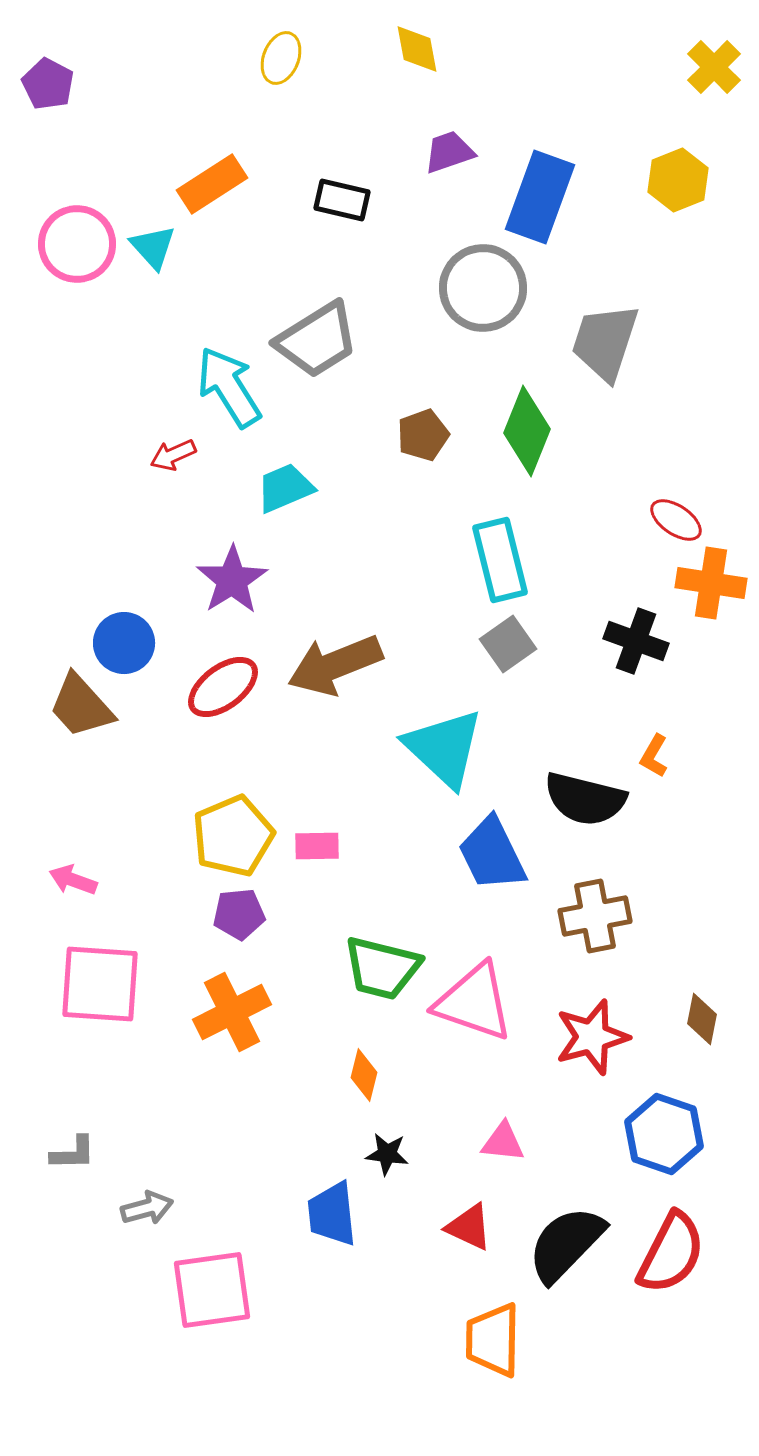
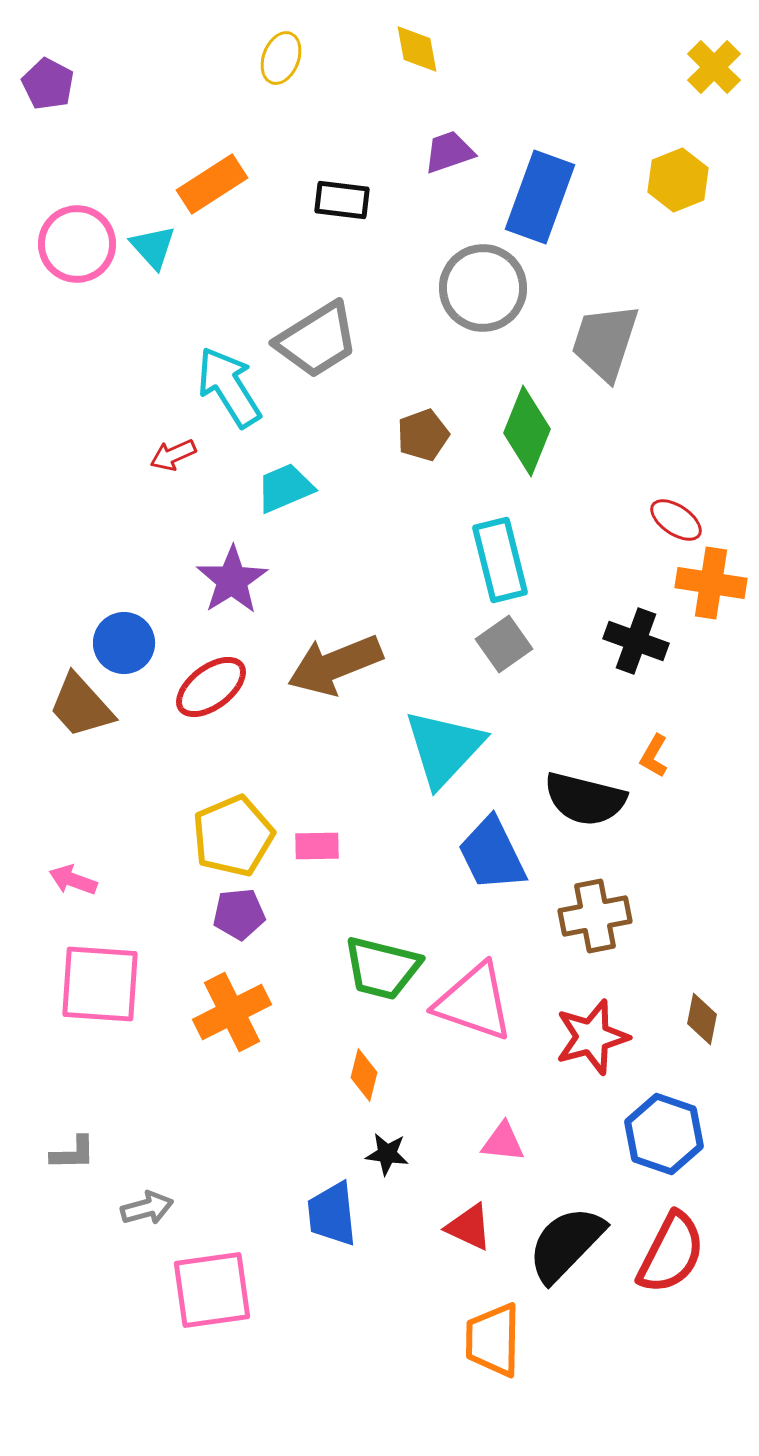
black rectangle at (342, 200): rotated 6 degrees counterclockwise
gray square at (508, 644): moved 4 px left
red ellipse at (223, 687): moved 12 px left
cyan triangle at (444, 748): rotated 30 degrees clockwise
